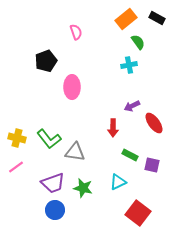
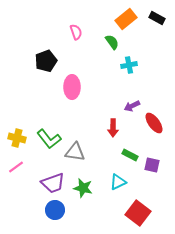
green semicircle: moved 26 px left
